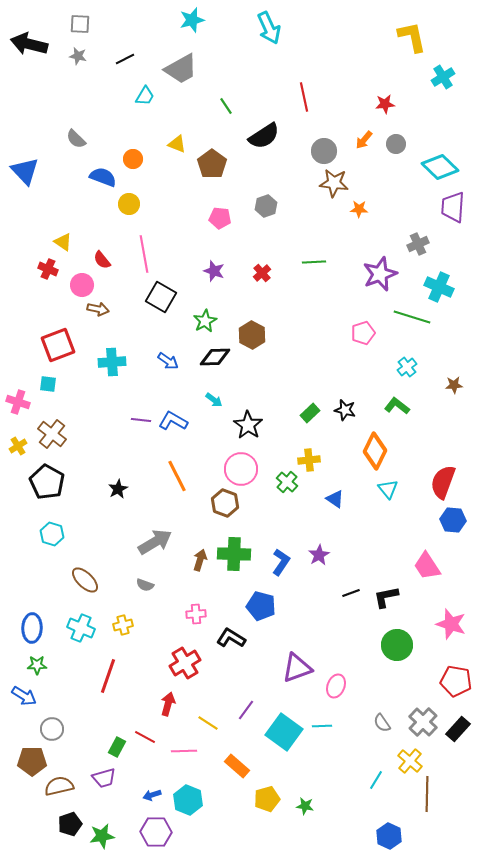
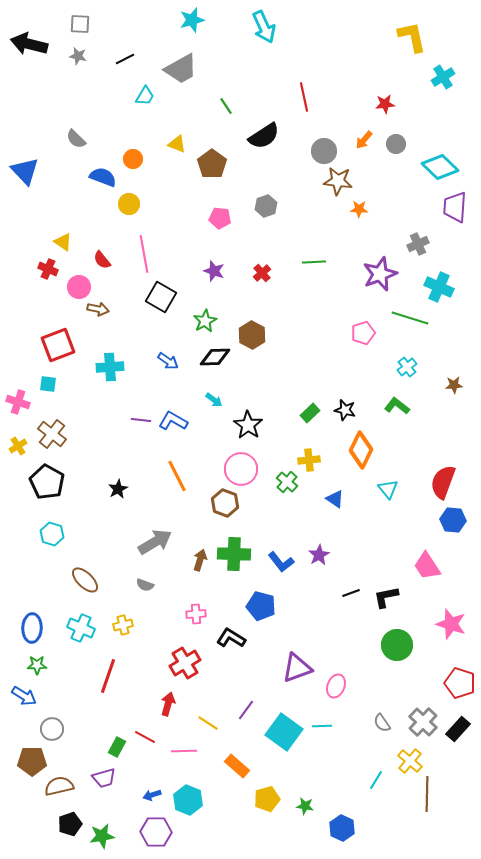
cyan arrow at (269, 28): moved 5 px left, 1 px up
brown star at (334, 183): moved 4 px right, 2 px up
purple trapezoid at (453, 207): moved 2 px right
pink circle at (82, 285): moved 3 px left, 2 px down
green line at (412, 317): moved 2 px left, 1 px down
cyan cross at (112, 362): moved 2 px left, 5 px down
orange diamond at (375, 451): moved 14 px left, 1 px up
blue L-shape at (281, 562): rotated 108 degrees clockwise
red pentagon at (456, 681): moved 4 px right, 2 px down; rotated 8 degrees clockwise
blue hexagon at (389, 836): moved 47 px left, 8 px up
